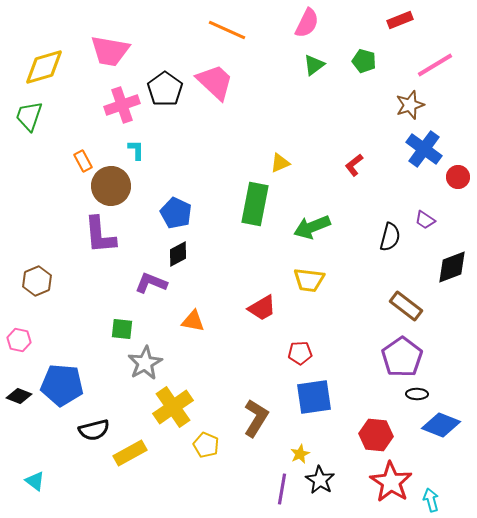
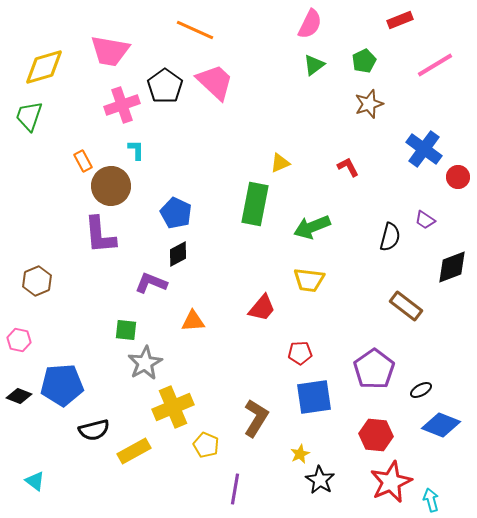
pink semicircle at (307, 23): moved 3 px right, 1 px down
orange line at (227, 30): moved 32 px left
green pentagon at (364, 61): rotated 30 degrees clockwise
black pentagon at (165, 89): moved 3 px up
brown star at (410, 105): moved 41 px left, 1 px up
red L-shape at (354, 165): moved 6 px left, 2 px down; rotated 100 degrees clockwise
red trapezoid at (262, 308): rotated 20 degrees counterclockwise
orange triangle at (193, 321): rotated 15 degrees counterclockwise
green square at (122, 329): moved 4 px right, 1 px down
purple pentagon at (402, 357): moved 28 px left, 12 px down
blue pentagon at (62, 385): rotated 9 degrees counterclockwise
black ellipse at (417, 394): moved 4 px right, 4 px up; rotated 30 degrees counterclockwise
yellow cross at (173, 407): rotated 12 degrees clockwise
yellow rectangle at (130, 453): moved 4 px right, 2 px up
red star at (391, 482): rotated 15 degrees clockwise
purple line at (282, 489): moved 47 px left
